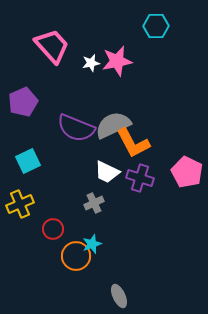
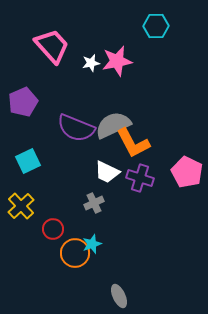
yellow cross: moved 1 px right, 2 px down; rotated 20 degrees counterclockwise
orange circle: moved 1 px left, 3 px up
